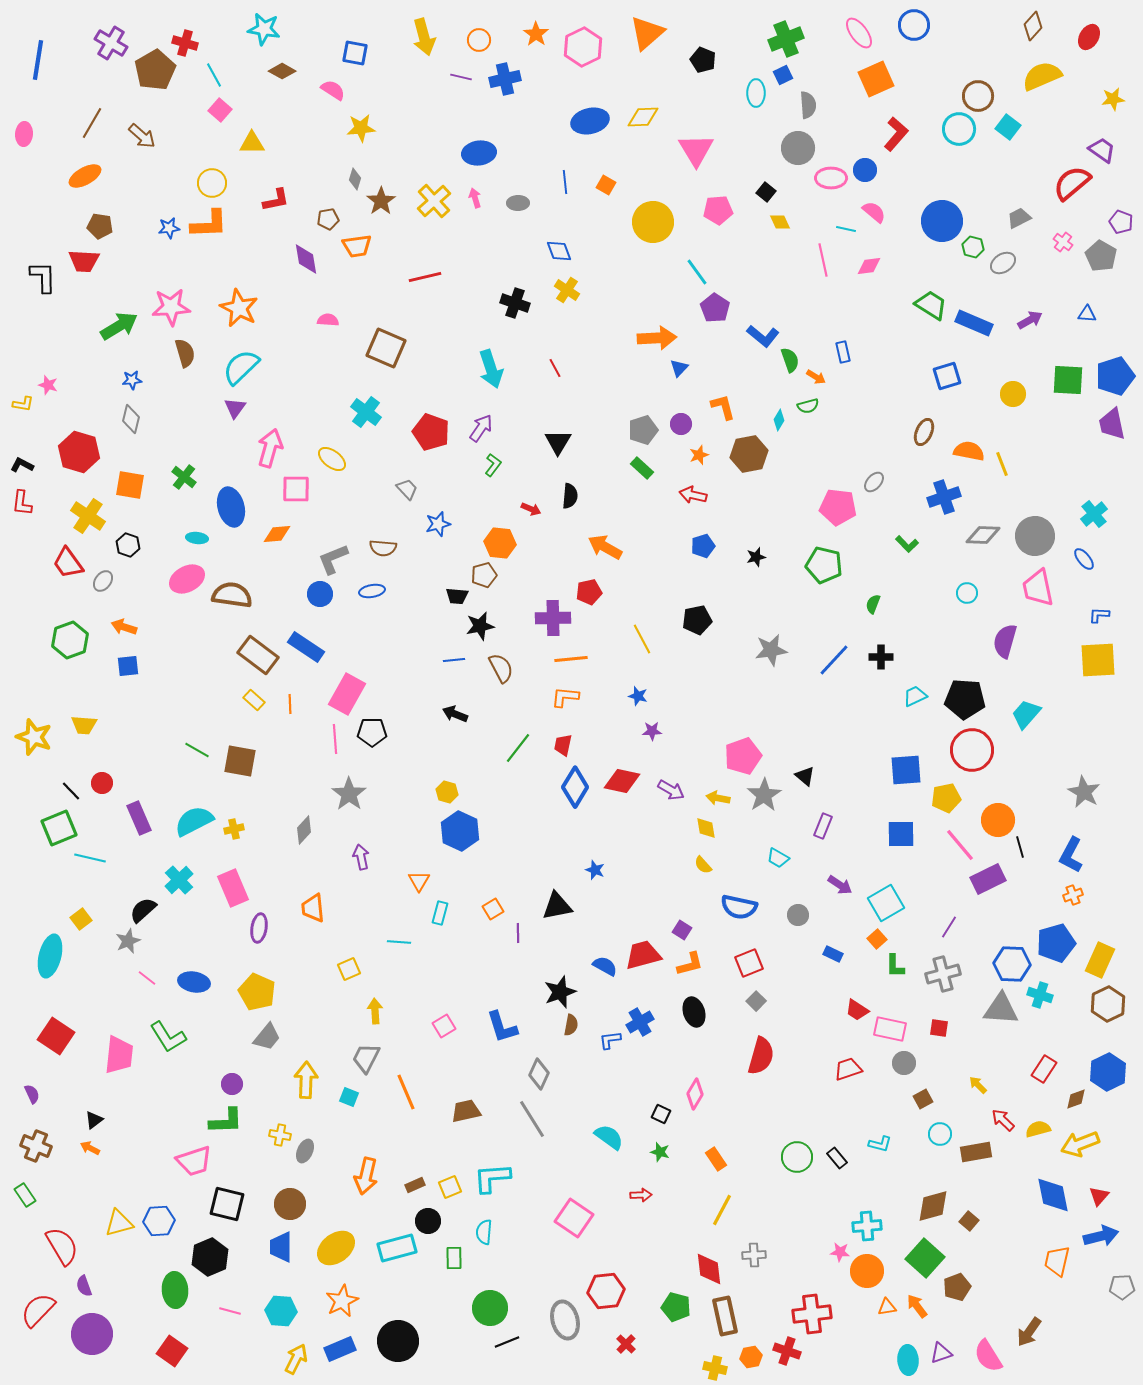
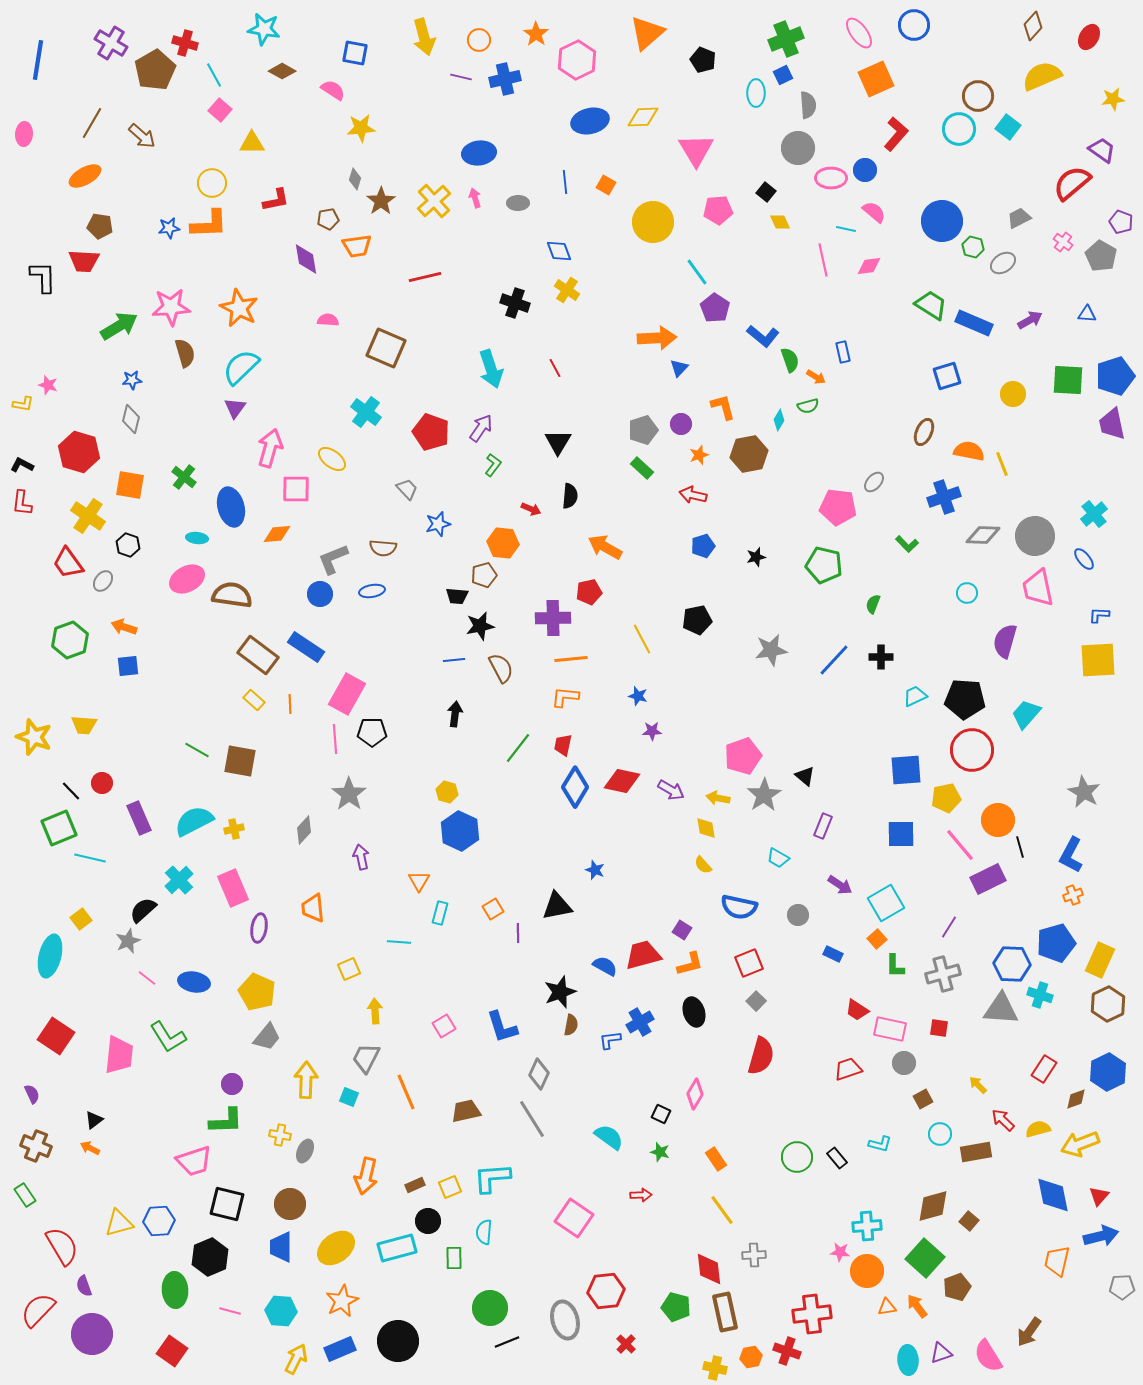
pink hexagon at (583, 47): moved 6 px left, 13 px down
orange hexagon at (500, 543): moved 3 px right
black arrow at (455, 714): rotated 75 degrees clockwise
yellow line at (722, 1210): rotated 64 degrees counterclockwise
brown rectangle at (725, 1316): moved 4 px up
